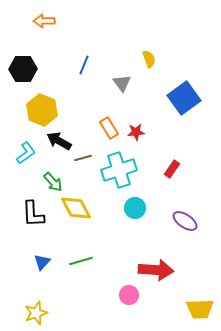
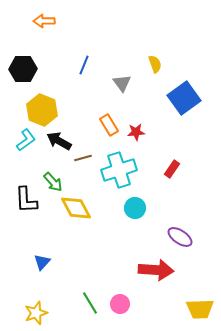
yellow semicircle: moved 6 px right, 5 px down
orange rectangle: moved 3 px up
cyan L-shape: moved 13 px up
black L-shape: moved 7 px left, 14 px up
purple ellipse: moved 5 px left, 16 px down
green line: moved 9 px right, 42 px down; rotated 75 degrees clockwise
pink circle: moved 9 px left, 9 px down
